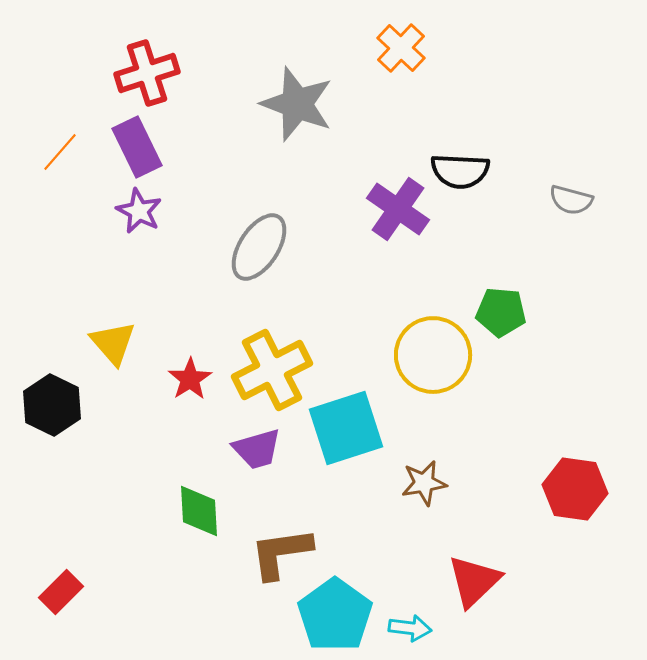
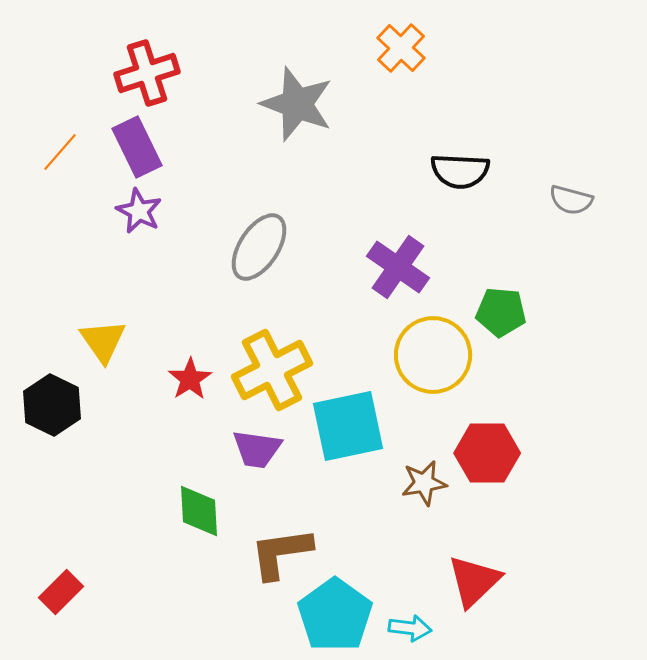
purple cross: moved 58 px down
yellow triangle: moved 10 px left, 2 px up; rotated 6 degrees clockwise
cyan square: moved 2 px right, 2 px up; rotated 6 degrees clockwise
purple trapezoid: rotated 24 degrees clockwise
red hexagon: moved 88 px left, 36 px up; rotated 8 degrees counterclockwise
